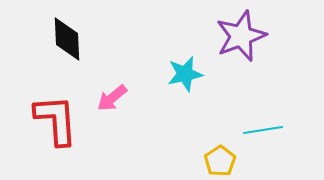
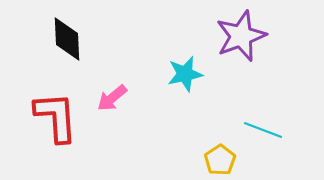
red L-shape: moved 3 px up
cyan line: rotated 30 degrees clockwise
yellow pentagon: moved 1 px up
